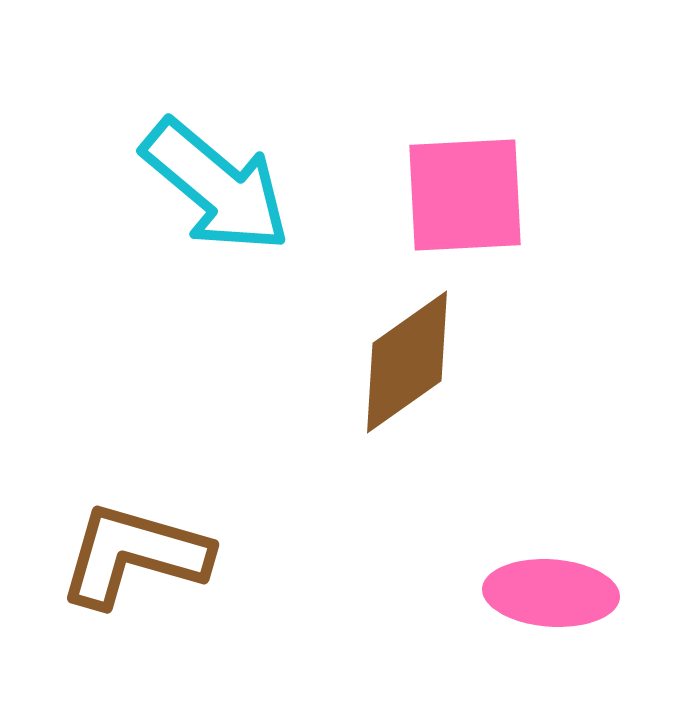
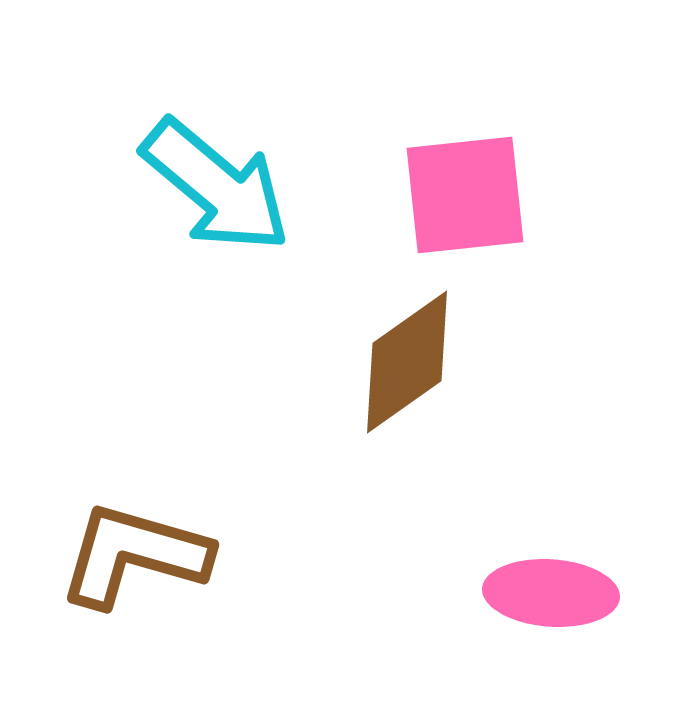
pink square: rotated 3 degrees counterclockwise
